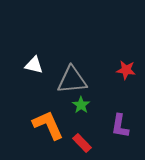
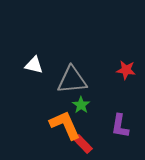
orange L-shape: moved 17 px right
red rectangle: moved 1 px right, 1 px down
